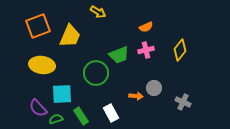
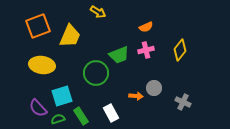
cyan square: moved 2 px down; rotated 15 degrees counterclockwise
green semicircle: moved 2 px right
